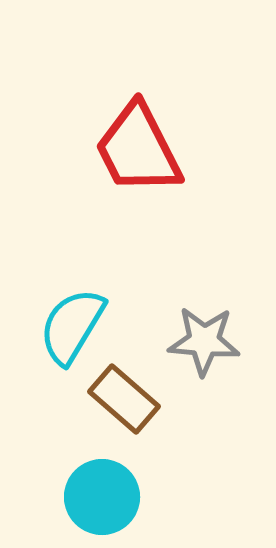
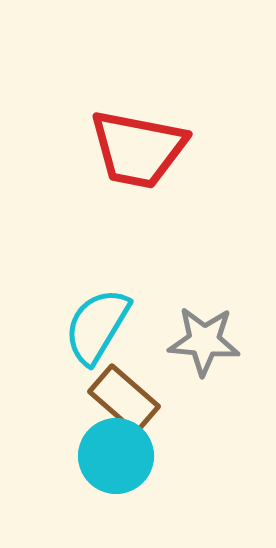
red trapezoid: rotated 52 degrees counterclockwise
cyan semicircle: moved 25 px right
cyan circle: moved 14 px right, 41 px up
